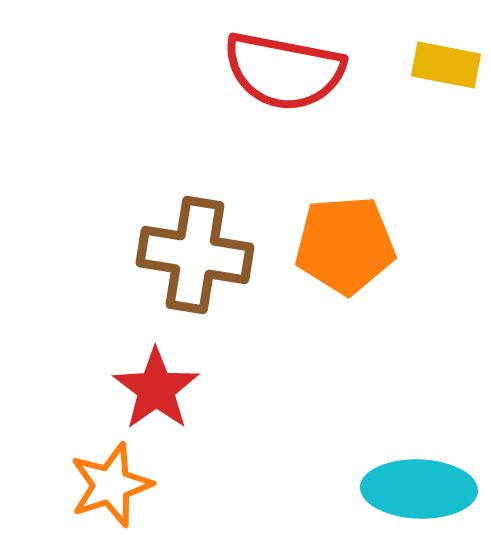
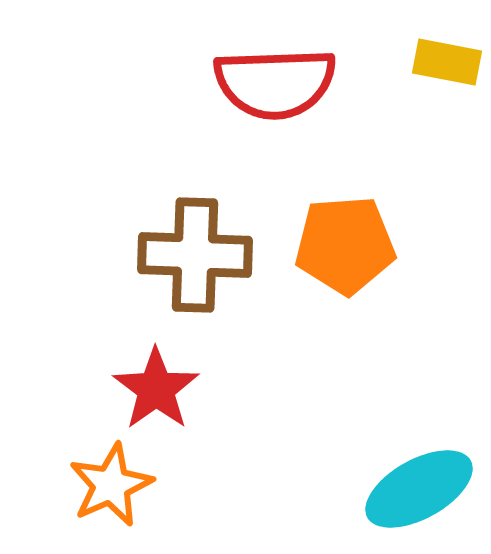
yellow rectangle: moved 1 px right, 3 px up
red semicircle: moved 9 px left, 12 px down; rotated 13 degrees counterclockwise
brown cross: rotated 7 degrees counterclockwise
orange star: rotated 6 degrees counterclockwise
cyan ellipse: rotated 31 degrees counterclockwise
